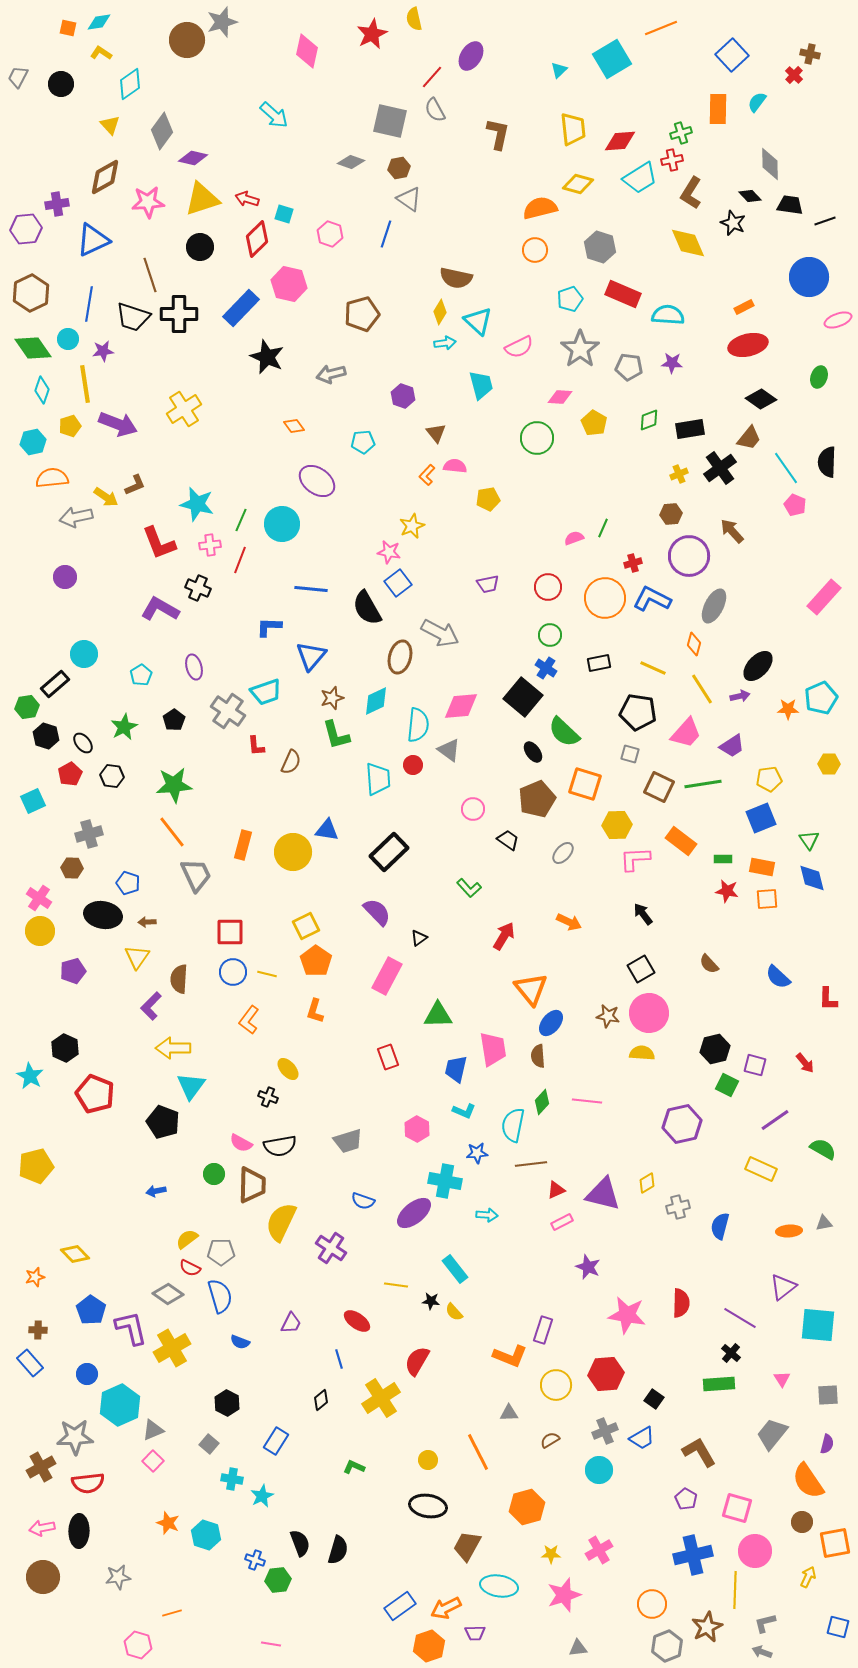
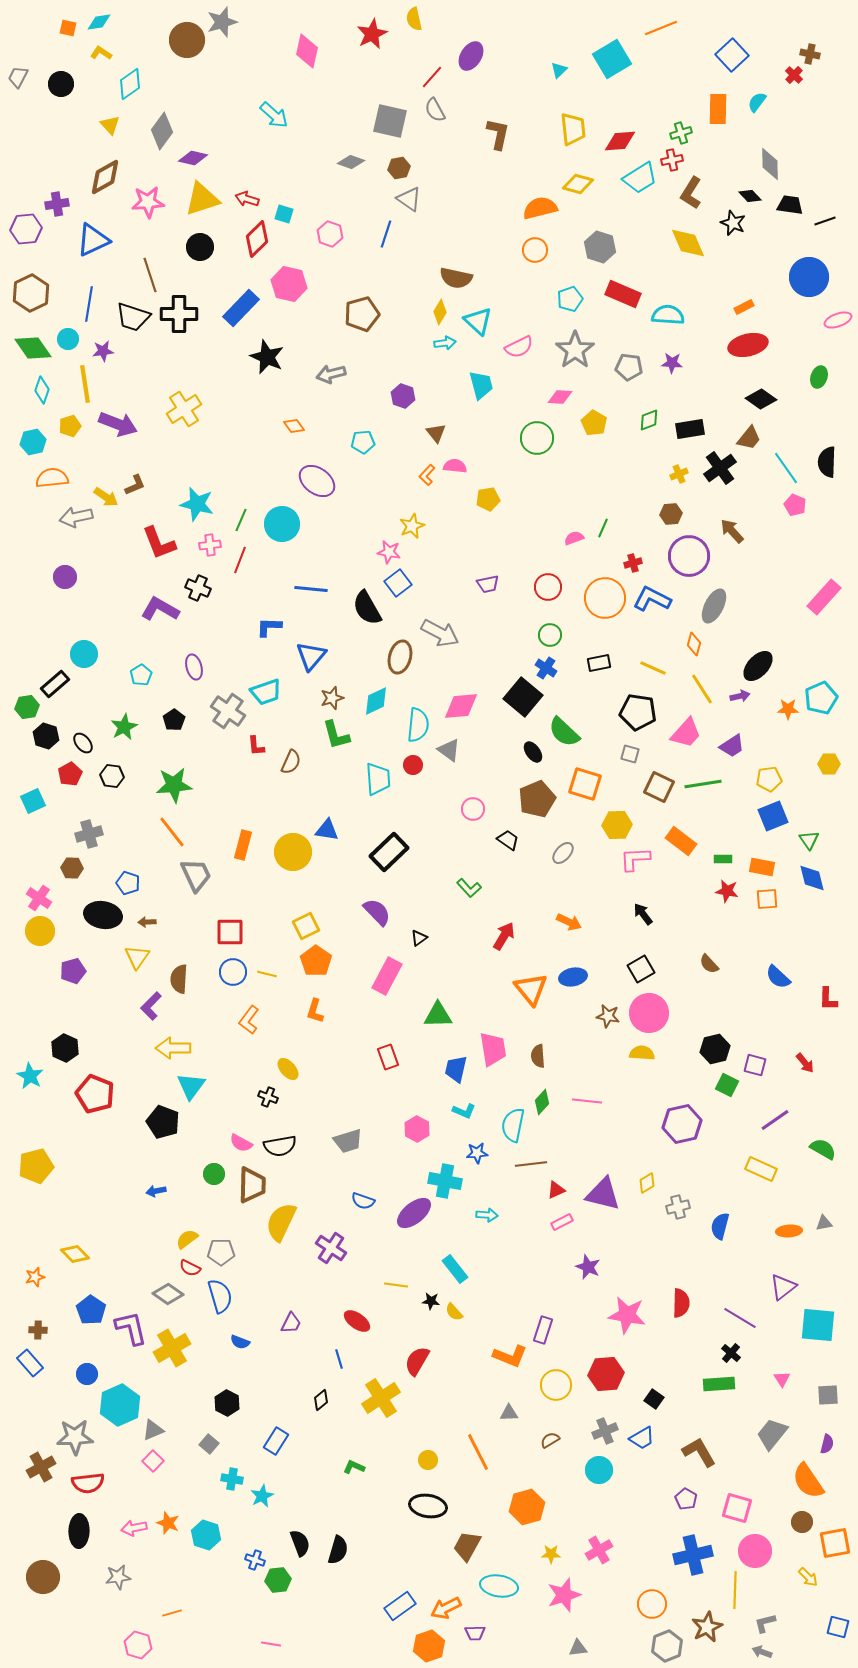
gray star at (580, 349): moved 5 px left, 1 px down
blue square at (761, 818): moved 12 px right, 2 px up
blue ellipse at (551, 1023): moved 22 px right, 46 px up; rotated 40 degrees clockwise
pink arrow at (42, 1528): moved 92 px right
yellow arrow at (808, 1577): rotated 110 degrees clockwise
